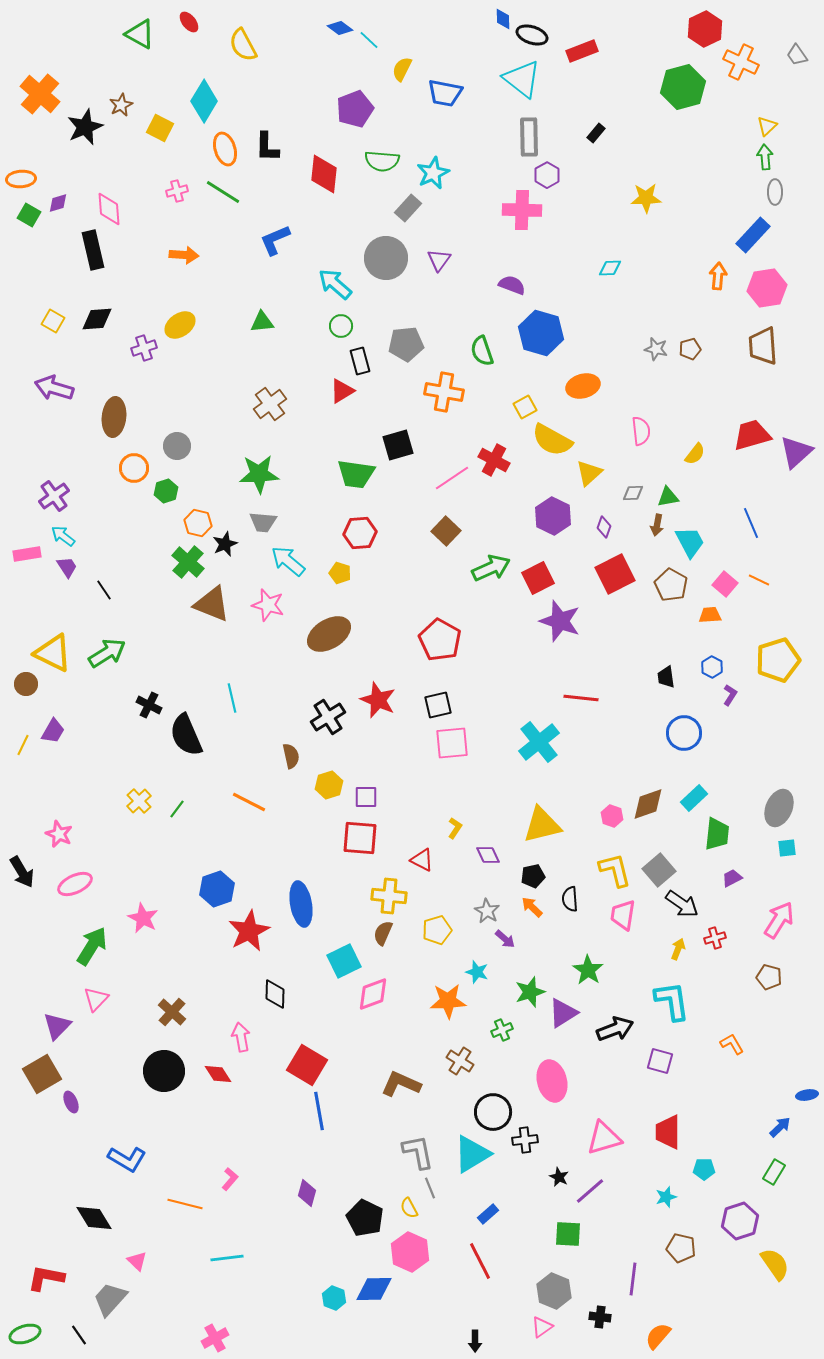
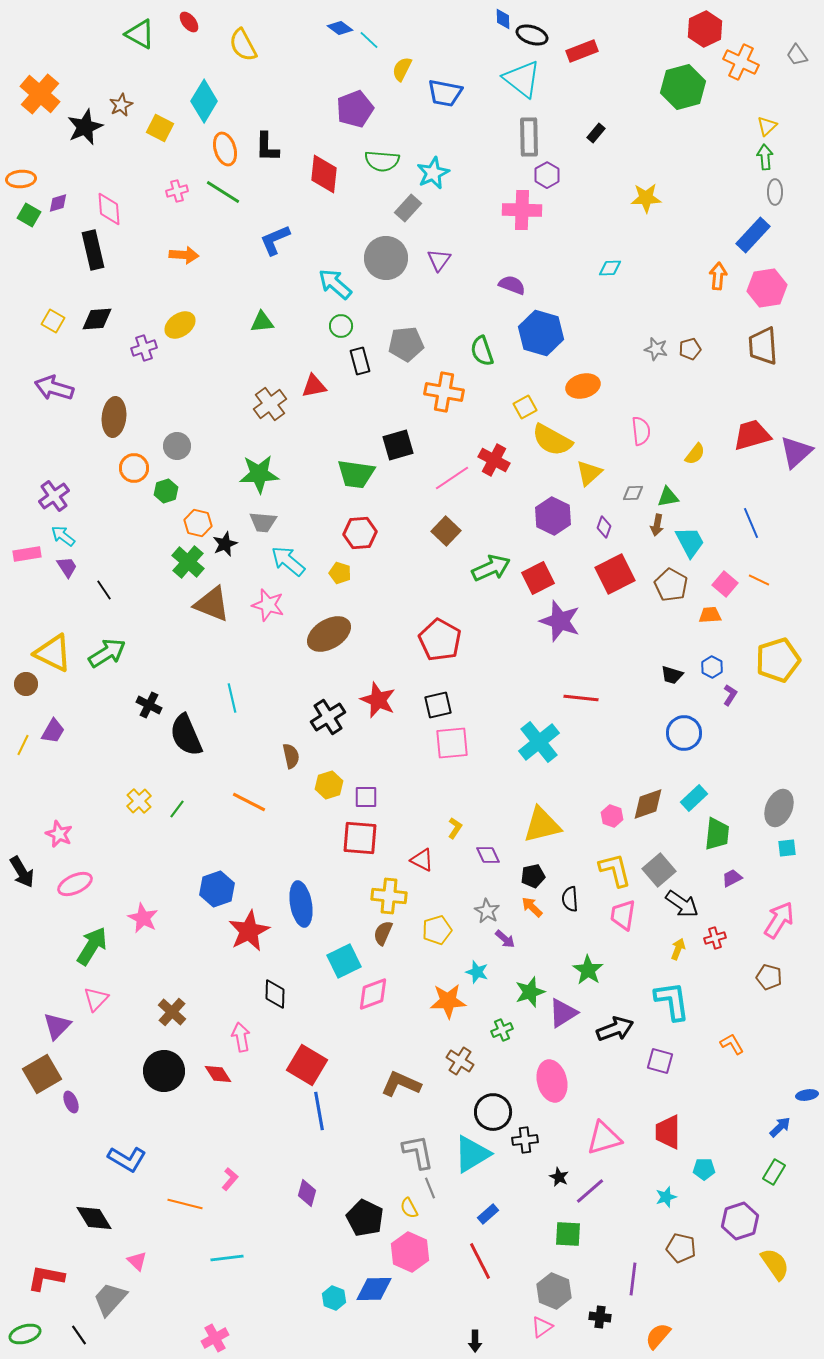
red triangle at (342, 391): moved 28 px left, 5 px up; rotated 20 degrees clockwise
black trapezoid at (666, 677): moved 6 px right, 2 px up; rotated 65 degrees counterclockwise
